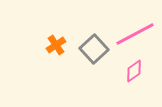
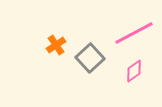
pink line: moved 1 px left, 1 px up
gray square: moved 4 px left, 9 px down
